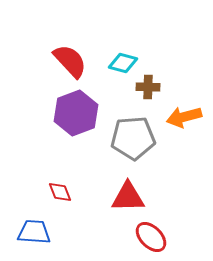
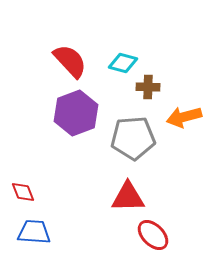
red diamond: moved 37 px left
red ellipse: moved 2 px right, 2 px up
